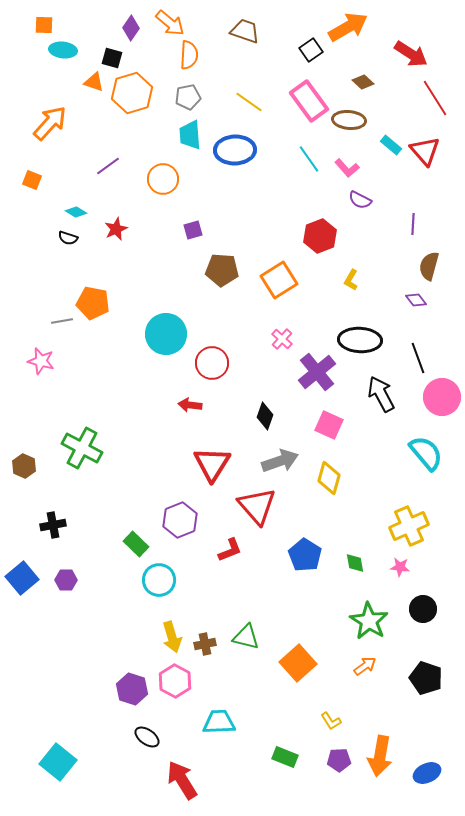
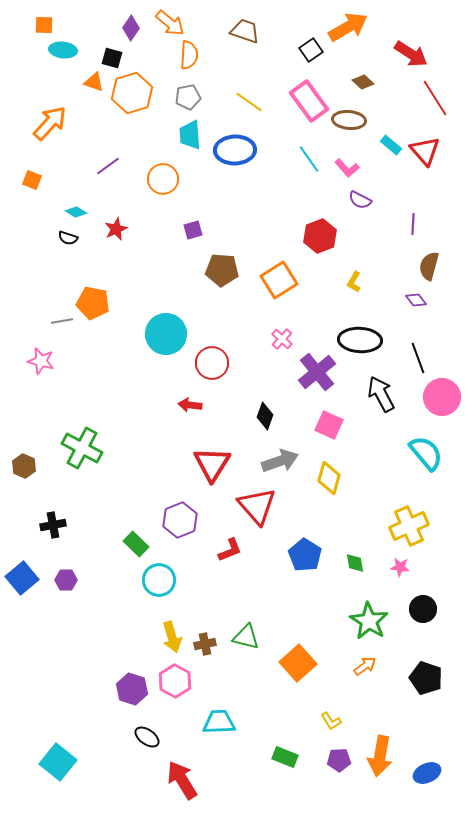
yellow L-shape at (351, 280): moved 3 px right, 2 px down
